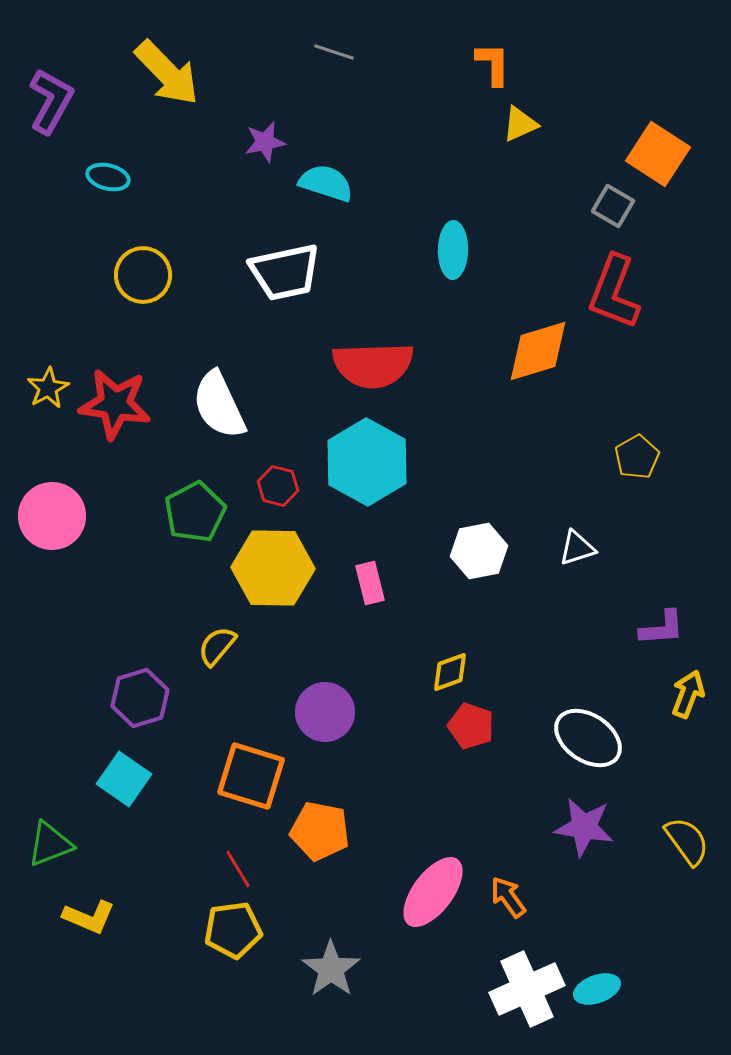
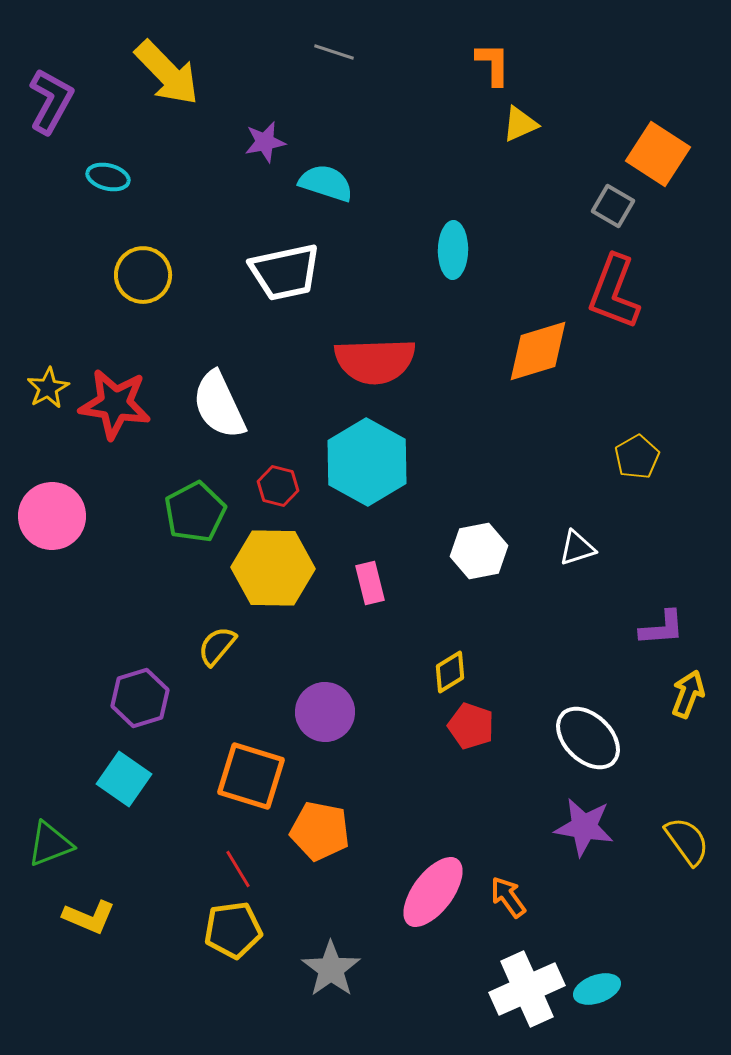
red semicircle at (373, 365): moved 2 px right, 4 px up
yellow diamond at (450, 672): rotated 12 degrees counterclockwise
white ellipse at (588, 738): rotated 10 degrees clockwise
